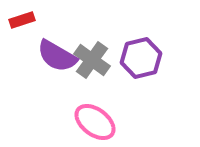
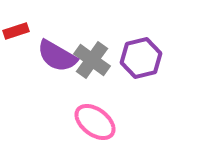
red rectangle: moved 6 px left, 11 px down
